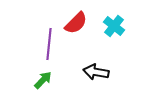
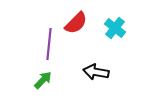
cyan cross: moved 1 px right, 2 px down
